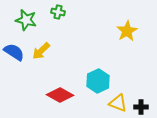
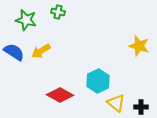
yellow star: moved 12 px right, 15 px down; rotated 25 degrees counterclockwise
yellow arrow: rotated 12 degrees clockwise
yellow triangle: moved 2 px left; rotated 18 degrees clockwise
